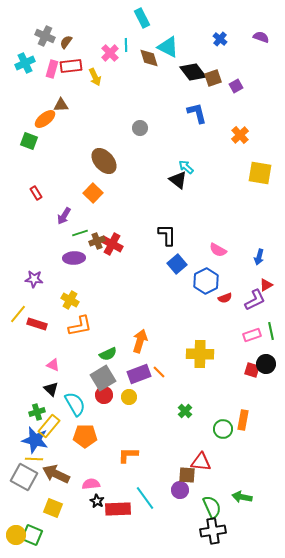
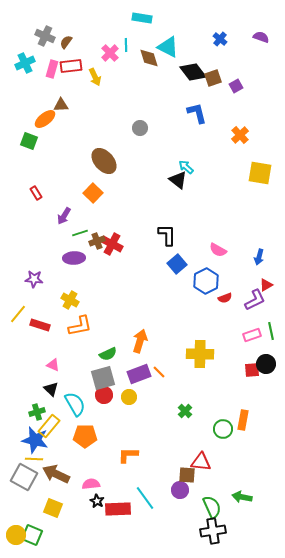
cyan rectangle at (142, 18): rotated 54 degrees counterclockwise
red rectangle at (37, 324): moved 3 px right, 1 px down
red square at (252, 370): rotated 21 degrees counterclockwise
gray square at (103, 378): rotated 15 degrees clockwise
